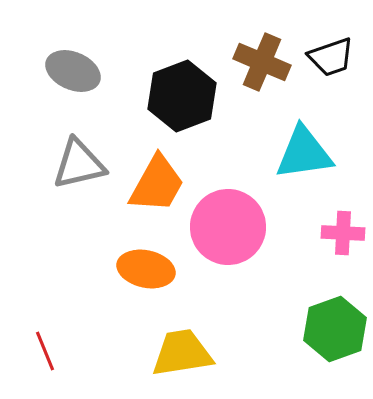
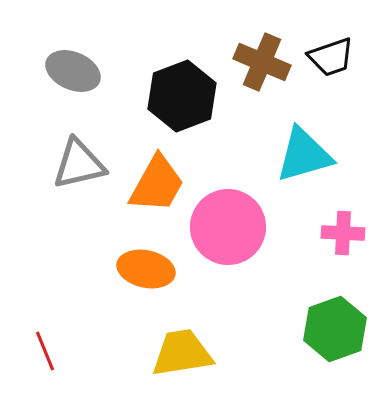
cyan triangle: moved 2 px down; rotated 8 degrees counterclockwise
